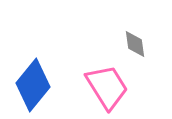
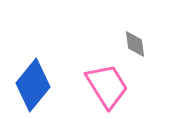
pink trapezoid: moved 1 px up
